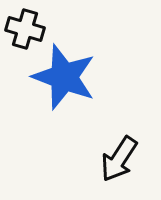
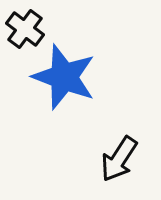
black cross: rotated 21 degrees clockwise
